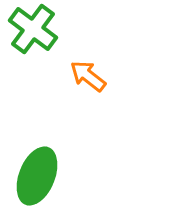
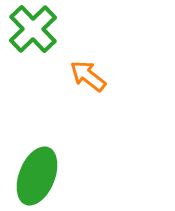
green cross: rotated 9 degrees clockwise
